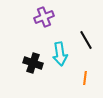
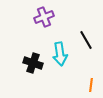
orange line: moved 6 px right, 7 px down
